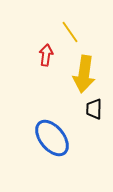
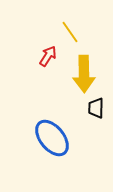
red arrow: moved 2 px right, 1 px down; rotated 25 degrees clockwise
yellow arrow: rotated 9 degrees counterclockwise
black trapezoid: moved 2 px right, 1 px up
